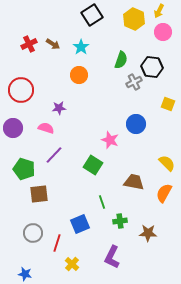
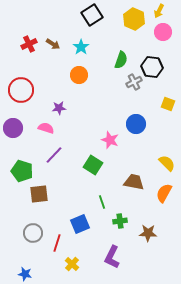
green pentagon: moved 2 px left, 2 px down
